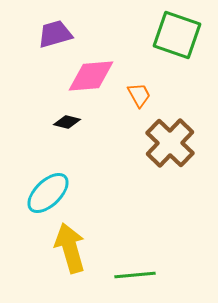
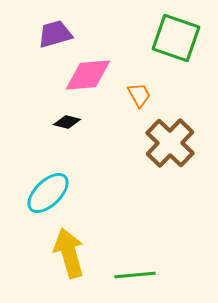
green square: moved 1 px left, 3 px down
pink diamond: moved 3 px left, 1 px up
yellow arrow: moved 1 px left, 5 px down
